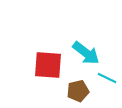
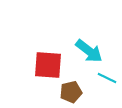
cyan arrow: moved 3 px right, 2 px up
brown pentagon: moved 7 px left, 1 px down
